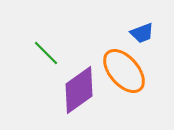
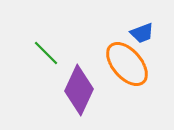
orange ellipse: moved 3 px right, 7 px up
purple diamond: rotated 30 degrees counterclockwise
